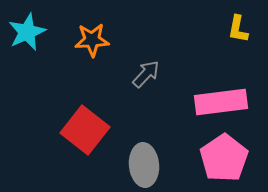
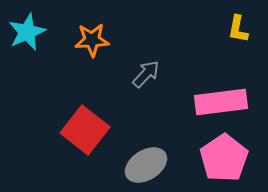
gray ellipse: moved 2 px right; rotated 63 degrees clockwise
